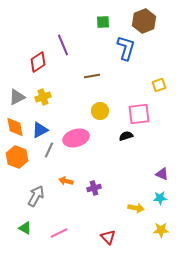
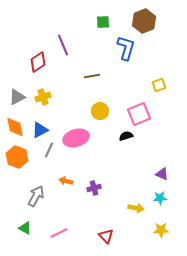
pink square: rotated 15 degrees counterclockwise
red triangle: moved 2 px left, 1 px up
